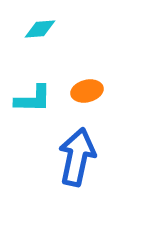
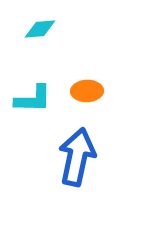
orange ellipse: rotated 12 degrees clockwise
